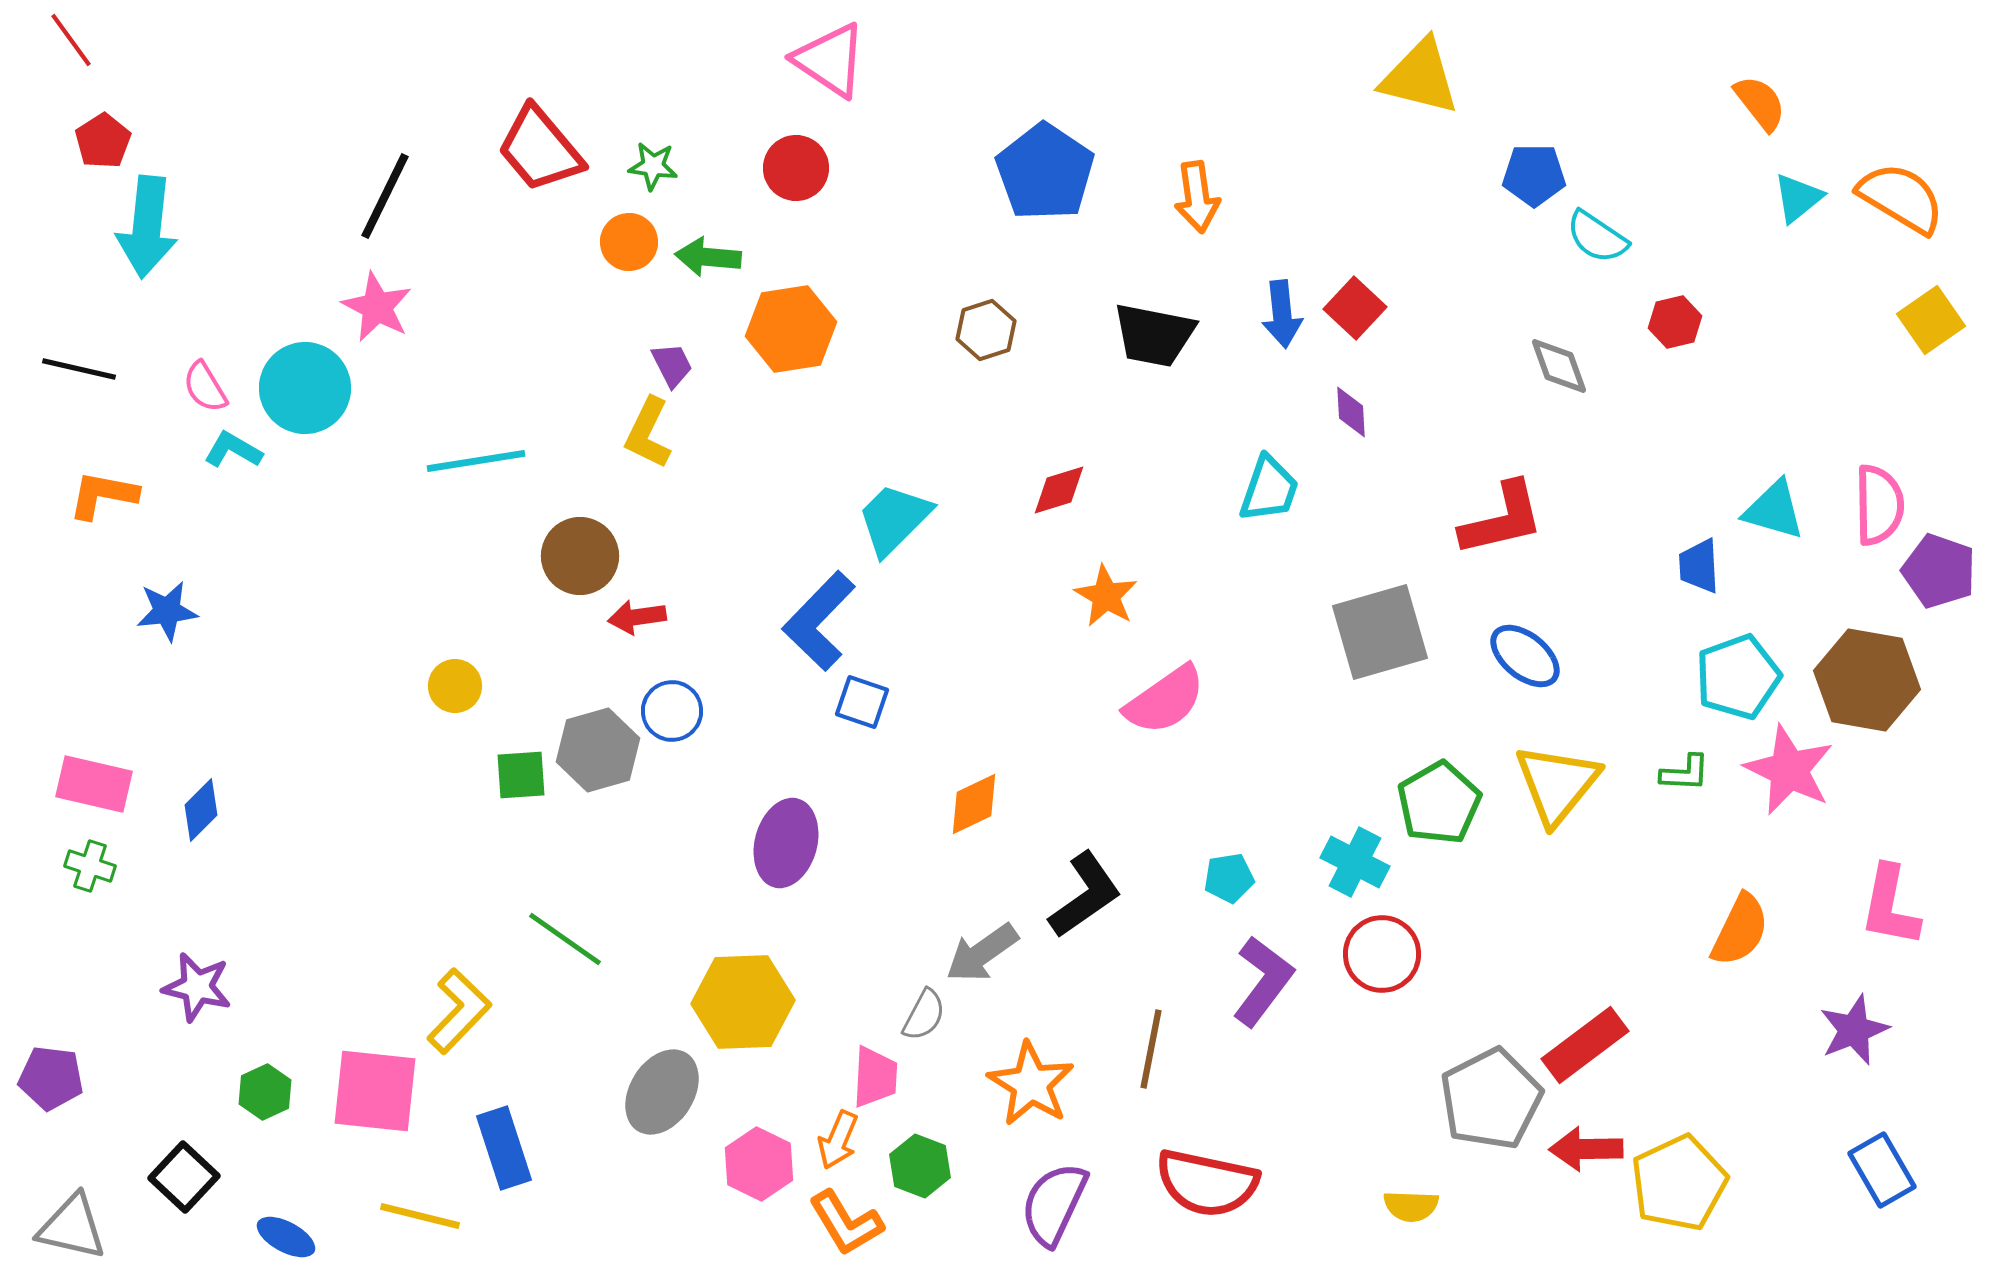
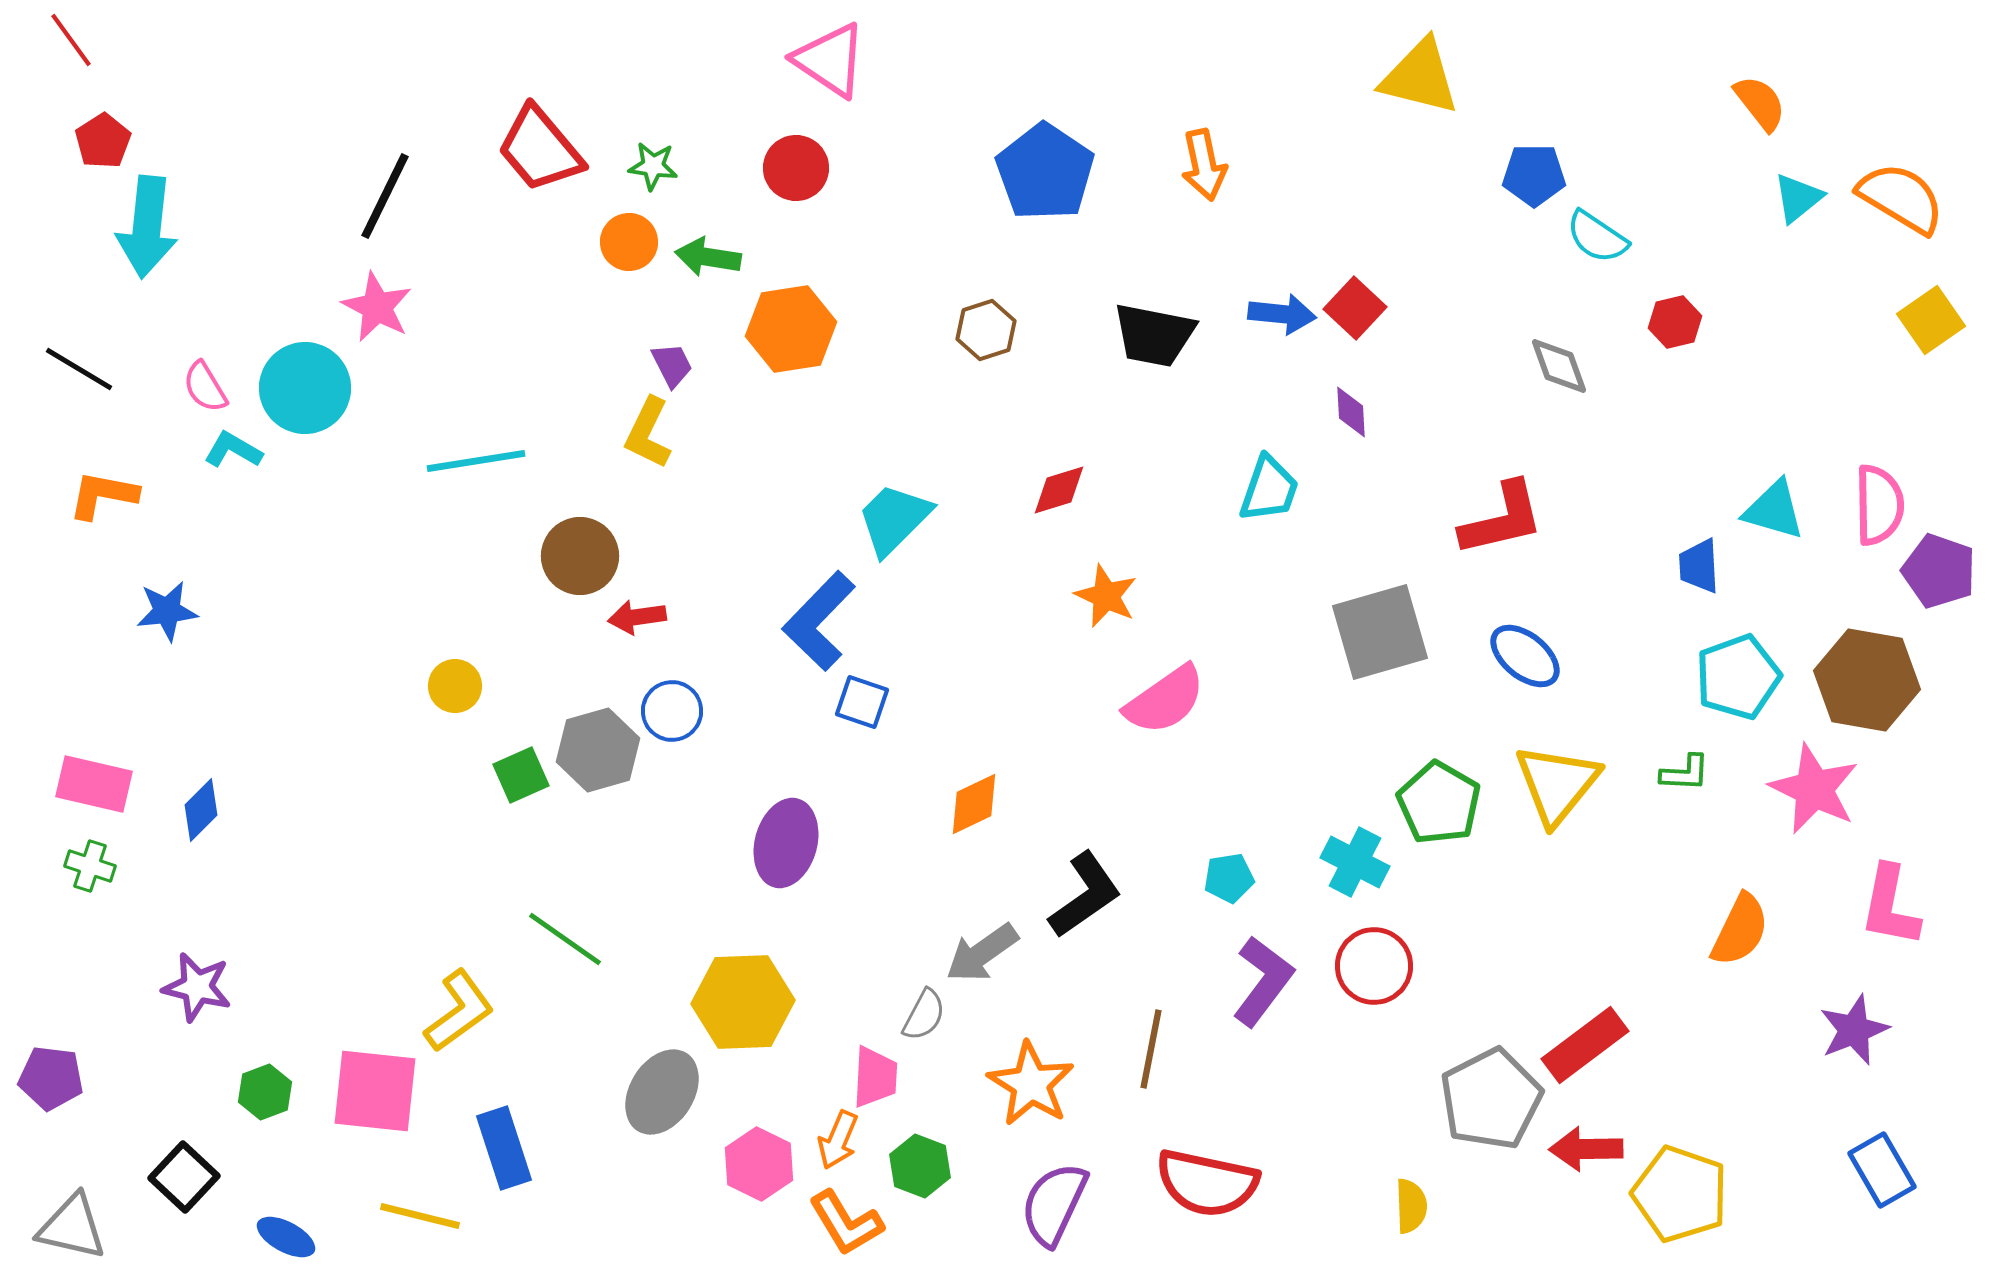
orange arrow at (1197, 197): moved 7 px right, 32 px up; rotated 4 degrees counterclockwise
green arrow at (708, 257): rotated 4 degrees clockwise
blue arrow at (1282, 314): rotated 78 degrees counterclockwise
black line at (79, 369): rotated 18 degrees clockwise
orange star at (1106, 596): rotated 6 degrees counterclockwise
pink star at (1789, 770): moved 25 px right, 19 px down
green square at (521, 775): rotated 20 degrees counterclockwise
green pentagon at (1439, 803): rotated 12 degrees counterclockwise
red circle at (1382, 954): moved 8 px left, 12 px down
yellow L-shape at (459, 1011): rotated 10 degrees clockwise
green hexagon at (265, 1092): rotated 4 degrees clockwise
yellow pentagon at (1679, 1183): moved 1 px right, 11 px down; rotated 28 degrees counterclockwise
yellow semicircle at (1411, 1206): rotated 94 degrees counterclockwise
